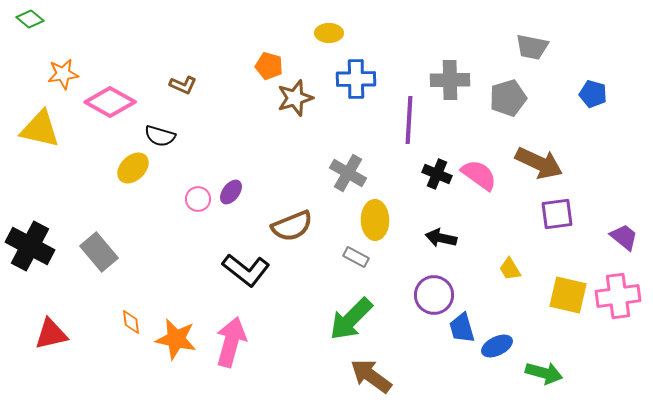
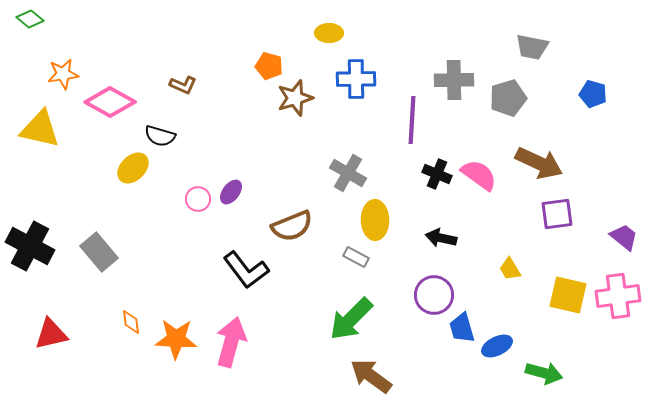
gray cross at (450, 80): moved 4 px right
purple line at (409, 120): moved 3 px right
black L-shape at (246, 270): rotated 15 degrees clockwise
orange star at (176, 339): rotated 9 degrees counterclockwise
